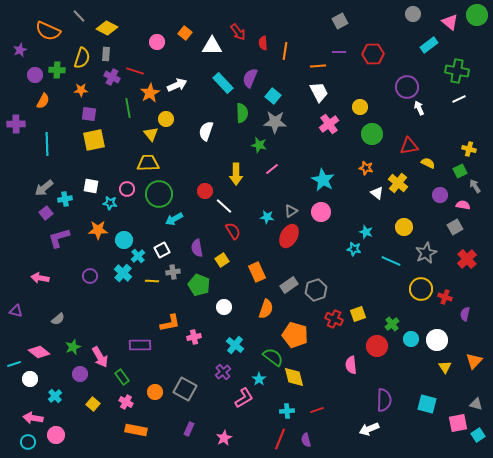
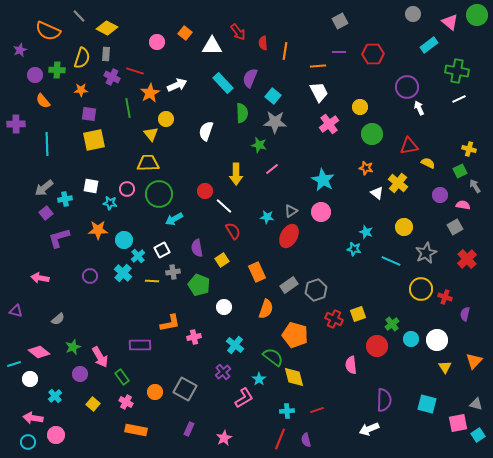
orange semicircle at (43, 101): rotated 112 degrees clockwise
